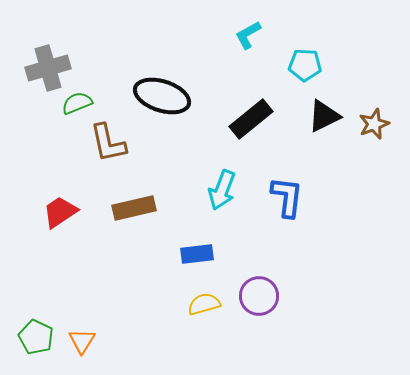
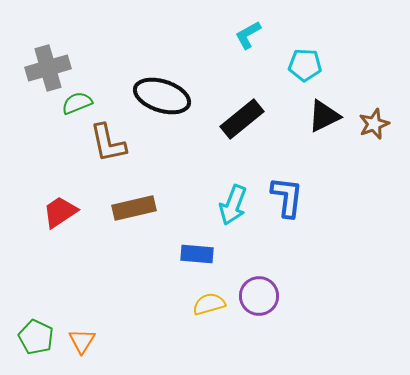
black rectangle: moved 9 px left
cyan arrow: moved 11 px right, 15 px down
blue rectangle: rotated 12 degrees clockwise
yellow semicircle: moved 5 px right
